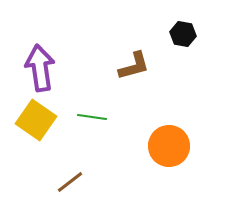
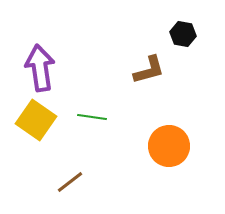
brown L-shape: moved 15 px right, 4 px down
